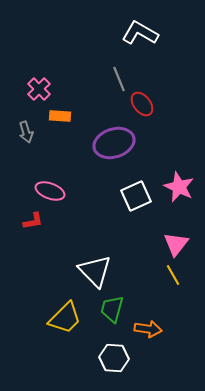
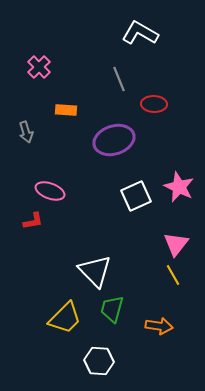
pink cross: moved 22 px up
red ellipse: moved 12 px right; rotated 50 degrees counterclockwise
orange rectangle: moved 6 px right, 6 px up
purple ellipse: moved 3 px up
orange arrow: moved 11 px right, 3 px up
white hexagon: moved 15 px left, 3 px down
